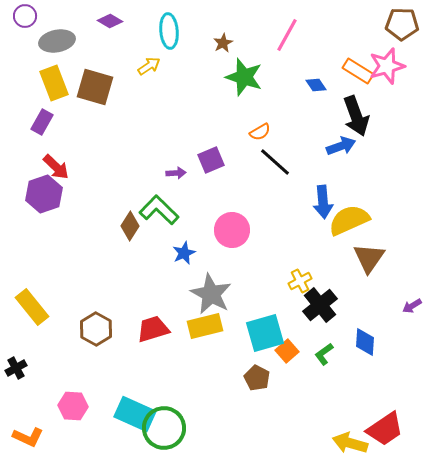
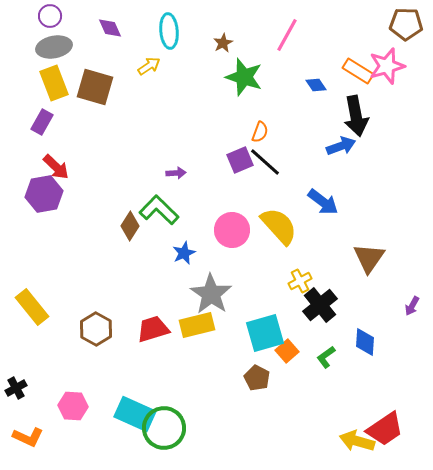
purple circle at (25, 16): moved 25 px right
purple diamond at (110, 21): moved 7 px down; rotated 35 degrees clockwise
brown pentagon at (402, 24): moved 4 px right
gray ellipse at (57, 41): moved 3 px left, 6 px down
black arrow at (356, 116): rotated 9 degrees clockwise
orange semicircle at (260, 132): rotated 40 degrees counterclockwise
purple square at (211, 160): moved 29 px right
black line at (275, 162): moved 10 px left
purple hexagon at (44, 194): rotated 9 degrees clockwise
blue arrow at (323, 202): rotated 48 degrees counterclockwise
yellow semicircle at (349, 220): moved 70 px left, 6 px down; rotated 72 degrees clockwise
gray star at (211, 294): rotated 6 degrees clockwise
purple arrow at (412, 306): rotated 30 degrees counterclockwise
yellow rectangle at (205, 326): moved 8 px left, 1 px up
green L-shape at (324, 354): moved 2 px right, 3 px down
black cross at (16, 368): moved 20 px down
yellow arrow at (350, 443): moved 7 px right, 2 px up
